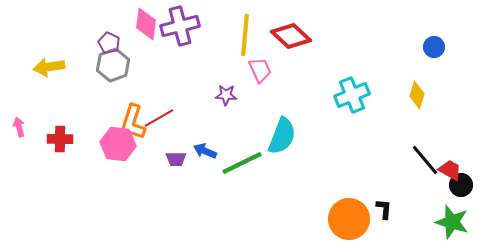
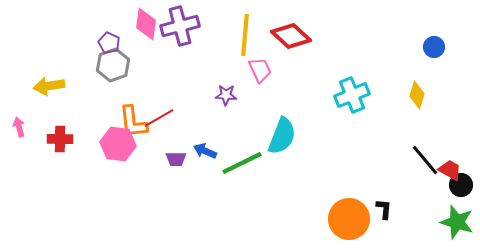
yellow arrow: moved 19 px down
orange L-shape: rotated 24 degrees counterclockwise
green star: moved 5 px right
